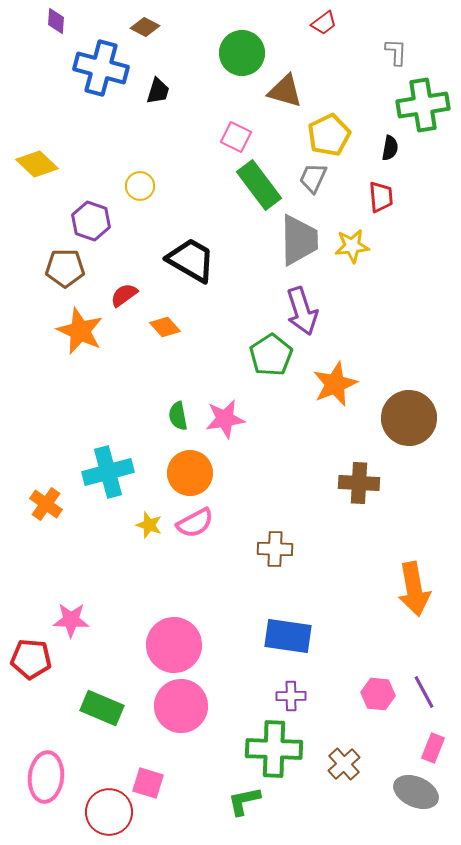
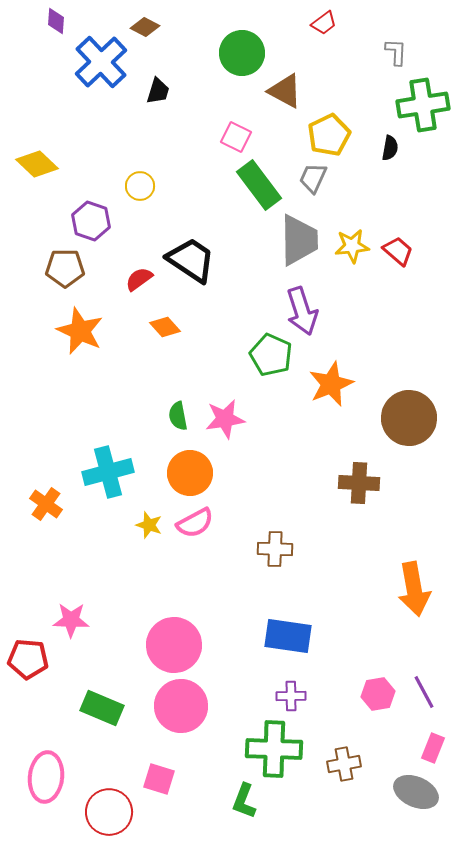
blue cross at (101, 68): moved 6 px up; rotated 32 degrees clockwise
brown triangle at (285, 91): rotated 12 degrees clockwise
red trapezoid at (381, 197): moved 17 px right, 54 px down; rotated 44 degrees counterclockwise
black trapezoid at (191, 260): rotated 4 degrees clockwise
red semicircle at (124, 295): moved 15 px right, 16 px up
green pentagon at (271, 355): rotated 15 degrees counterclockwise
orange star at (335, 384): moved 4 px left
red pentagon at (31, 659): moved 3 px left
pink hexagon at (378, 694): rotated 16 degrees counterclockwise
brown cross at (344, 764): rotated 32 degrees clockwise
pink square at (148, 783): moved 11 px right, 4 px up
green L-shape at (244, 801): rotated 57 degrees counterclockwise
